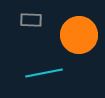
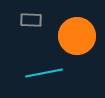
orange circle: moved 2 px left, 1 px down
